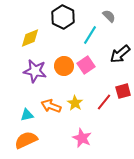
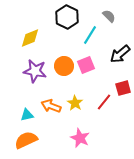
black hexagon: moved 4 px right
pink square: rotated 12 degrees clockwise
red square: moved 3 px up
pink star: moved 2 px left
